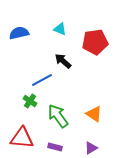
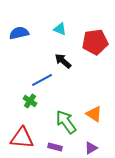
green arrow: moved 8 px right, 6 px down
